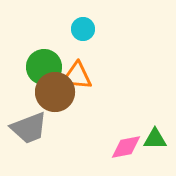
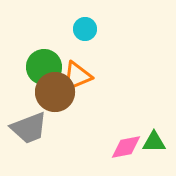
cyan circle: moved 2 px right
orange triangle: rotated 28 degrees counterclockwise
green triangle: moved 1 px left, 3 px down
